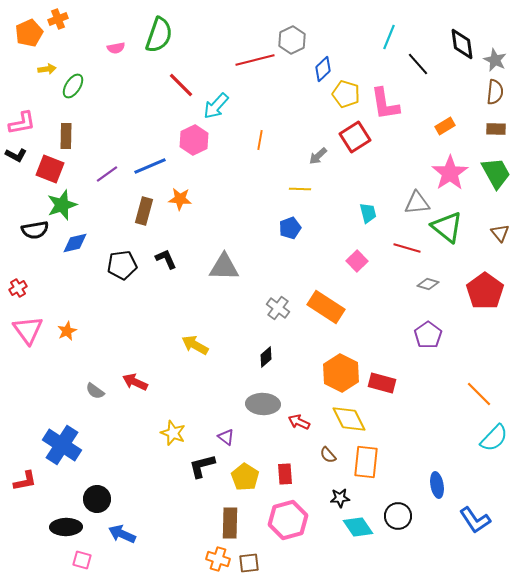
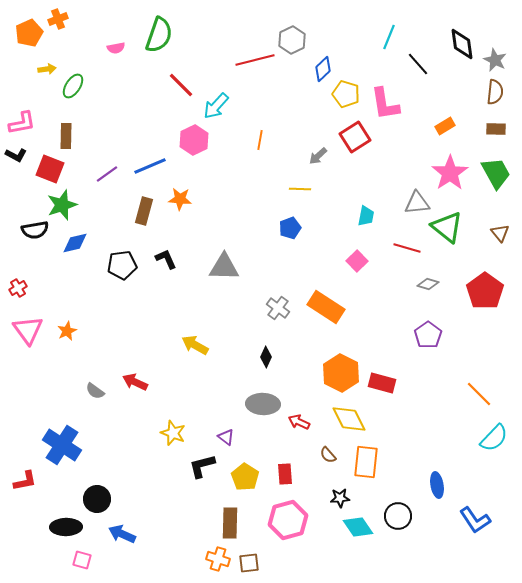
cyan trapezoid at (368, 213): moved 2 px left, 3 px down; rotated 25 degrees clockwise
black diamond at (266, 357): rotated 25 degrees counterclockwise
